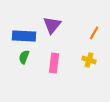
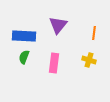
purple triangle: moved 6 px right
orange line: rotated 24 degrees counterclockwise
